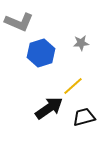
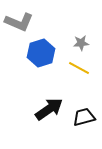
yellow line: moved 6 px right, 18 px up; rotated 70 degrees clockwise
black arrow: moved 1 px down
